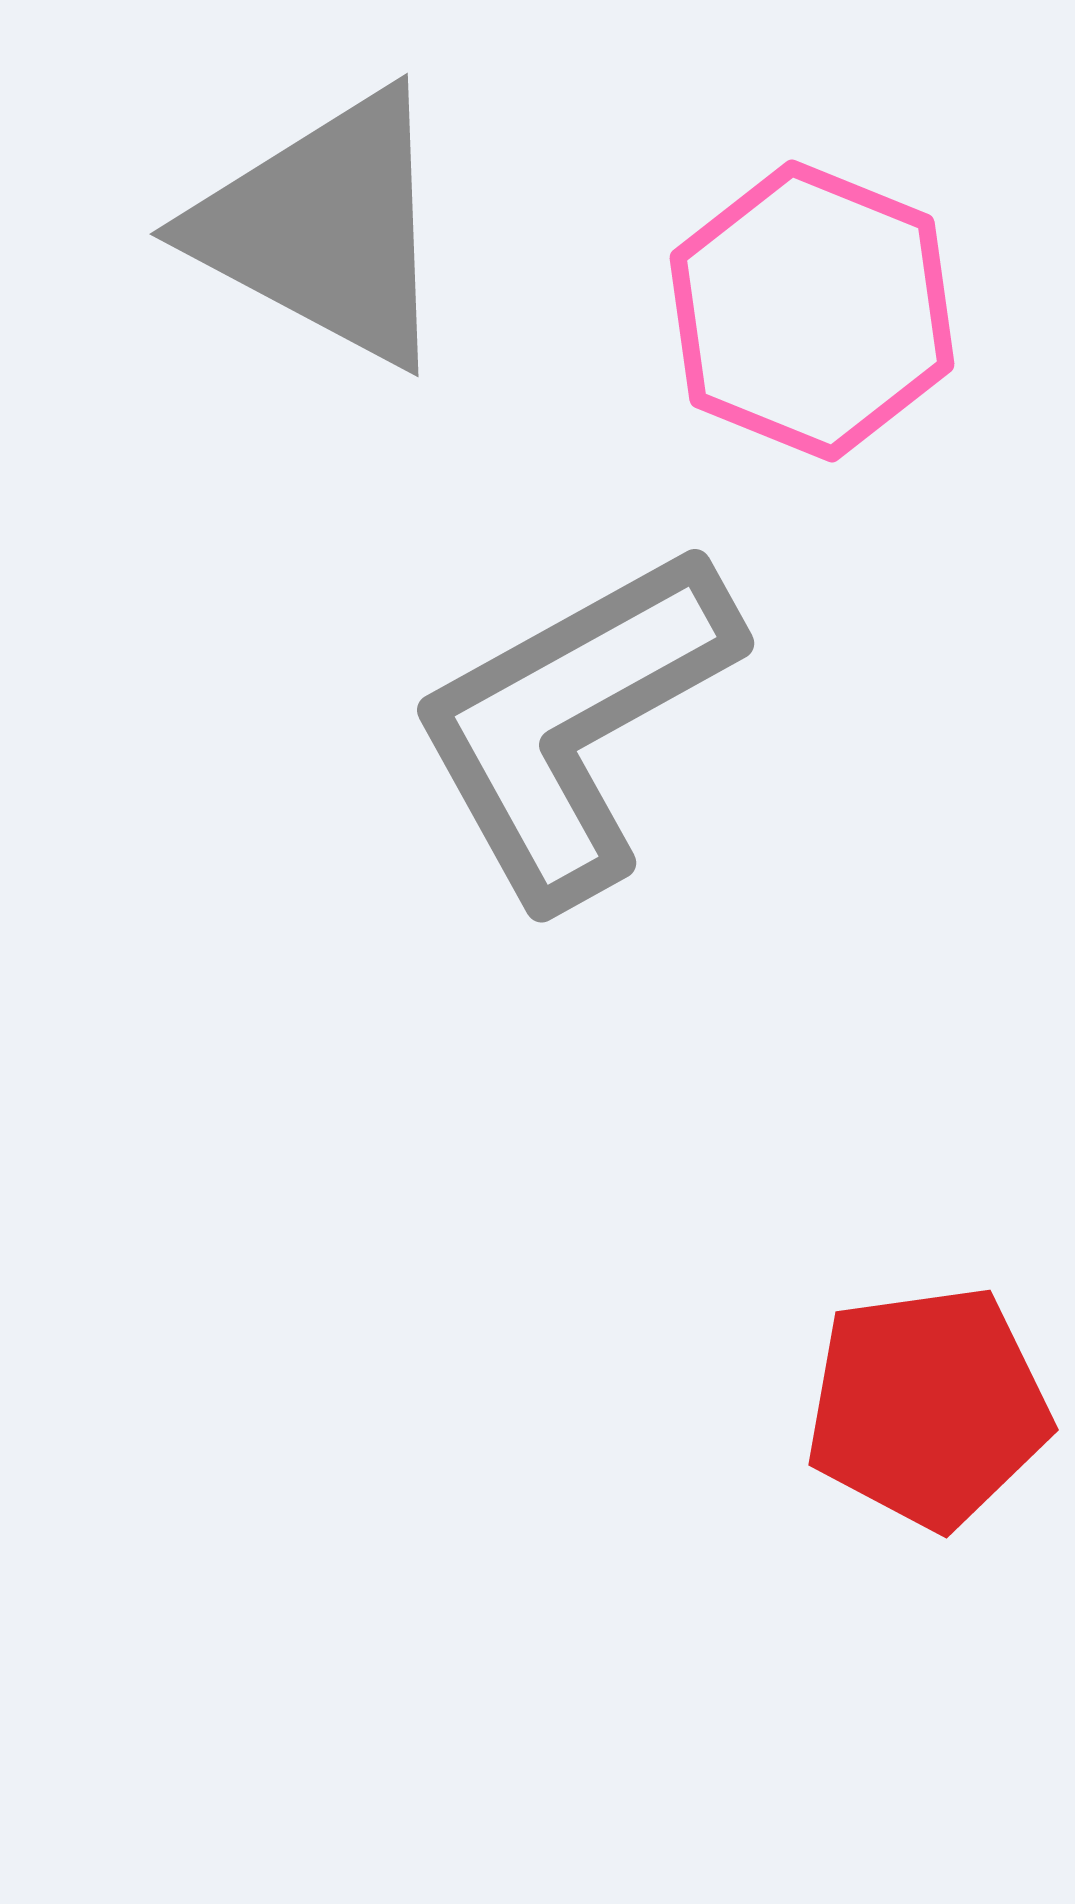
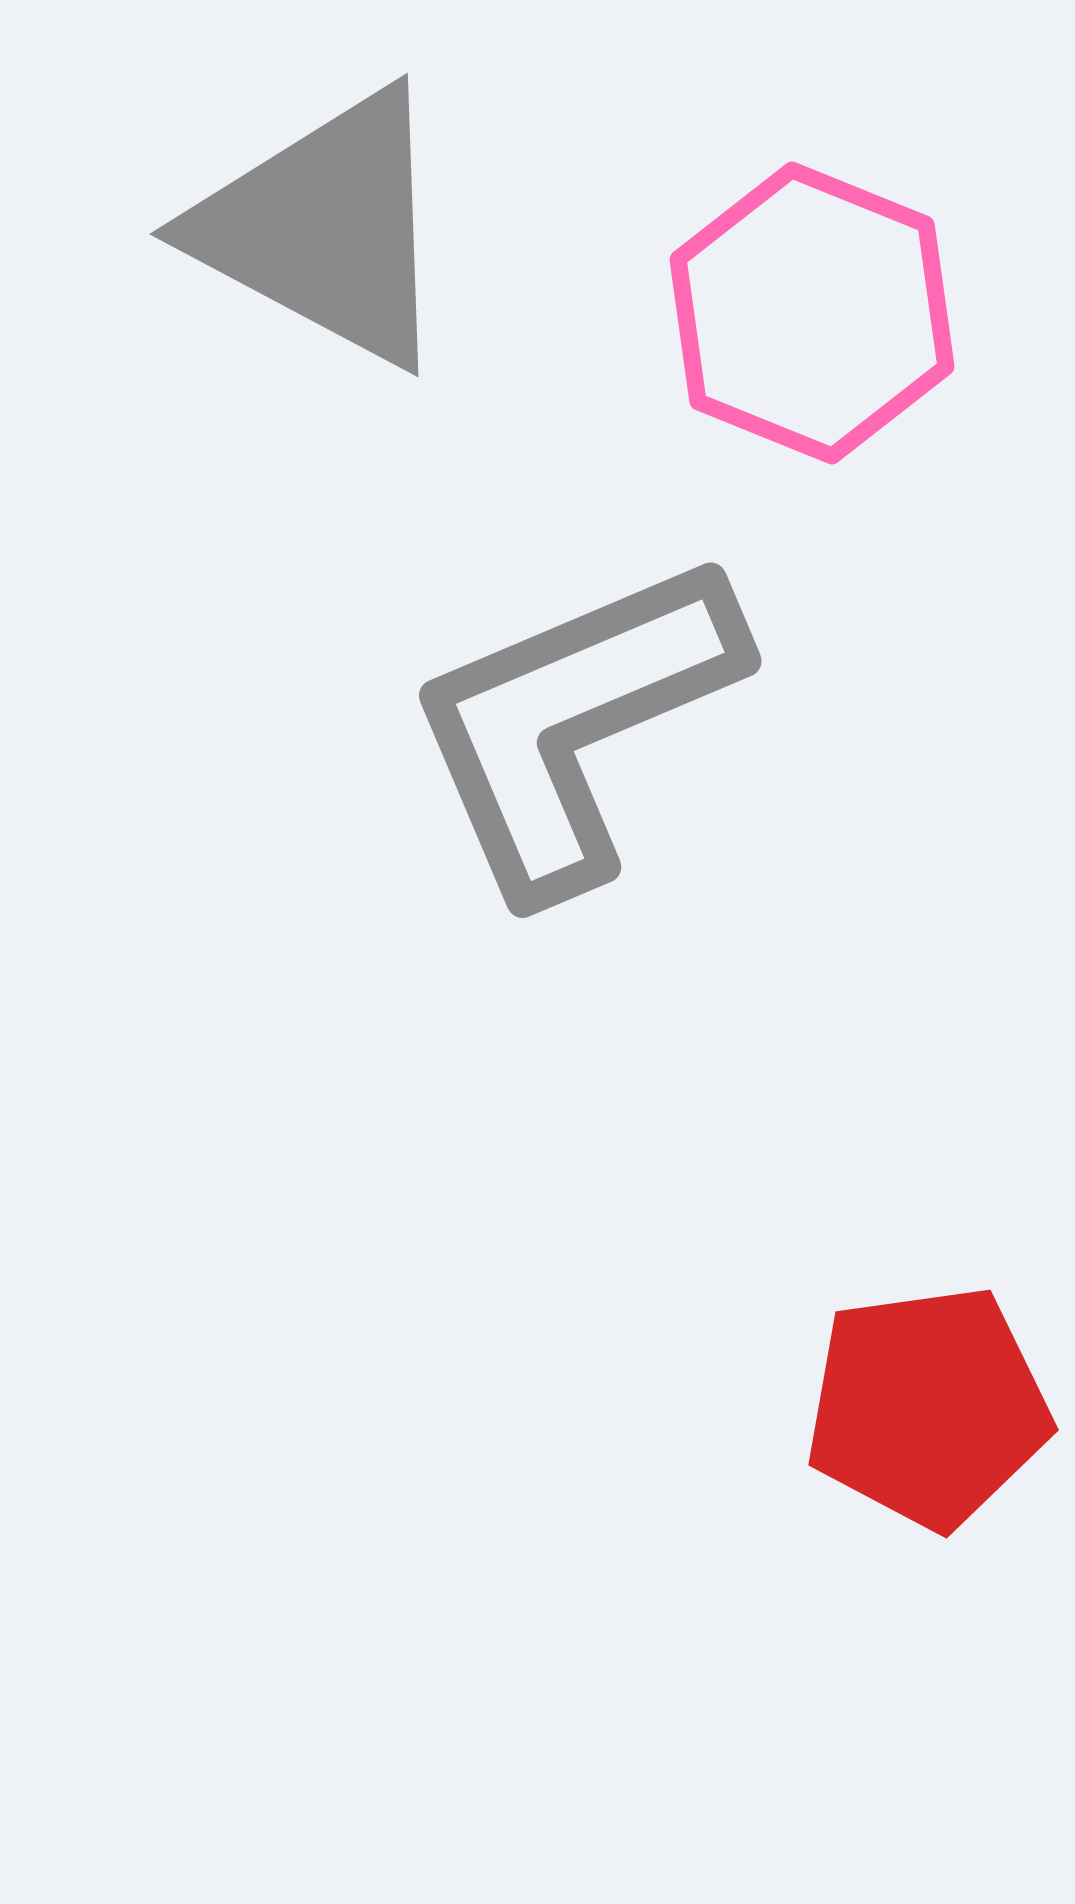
pink hexagon: moved 2 px down
gray L-shape: rotated 6 degrees clockwise
